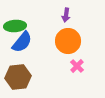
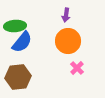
pink cross: moved 2 px down
